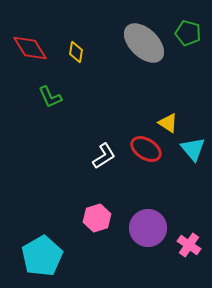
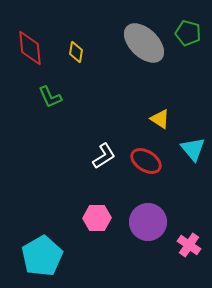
red diamond: rotated 27 degrees clockwise
yellow triangle: moved 8 px left, 4 px up
red ellipse: moved 12 px down
pink hexagon: rotated 16 degrees clockwise
purple circle: moved 6 px up
